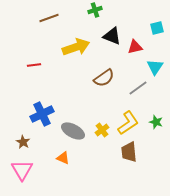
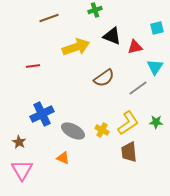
red line: moved 1 px left, 1 px down
green star: rotated 16 degrees counterclockwise
yellow cross: rotated 24 degrees counterclockwise
brown star: moved 4 px left
